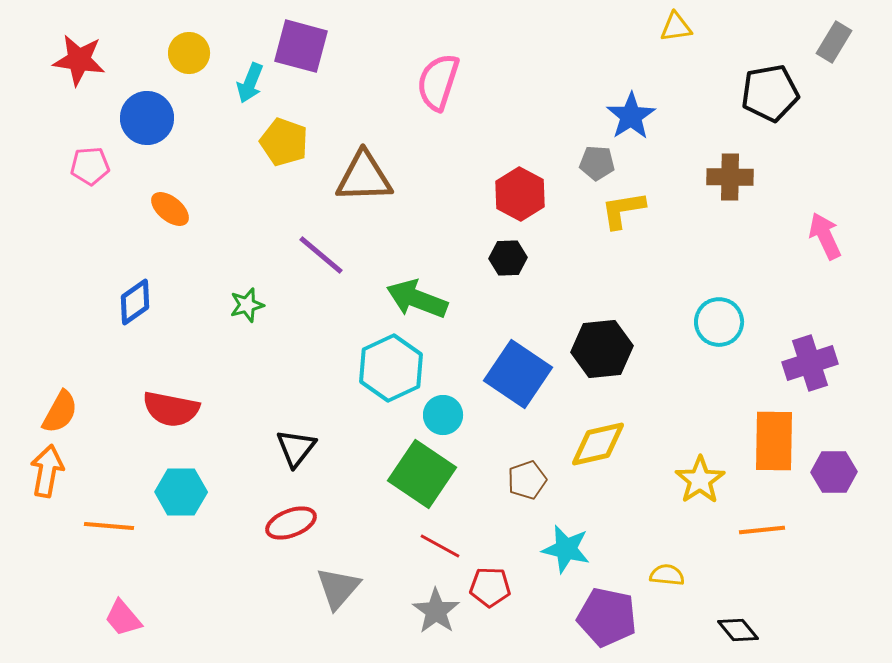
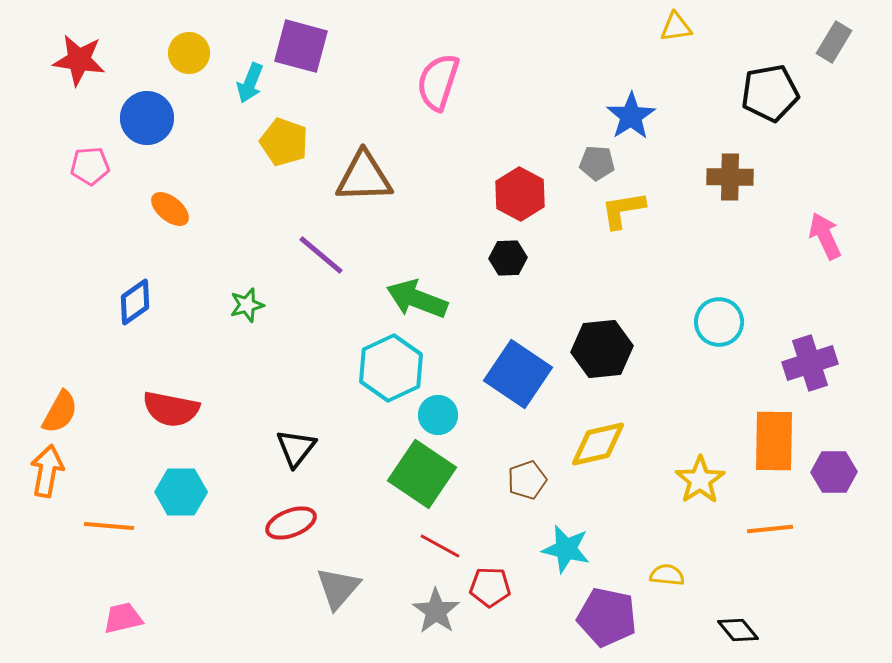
cyan circle at (443, 415): moved 5 px left
orange line at (762, 530): moved 8 px right, 1 px up
pink trapezoid at (123, 618): rotated 117 degrees clockwise
